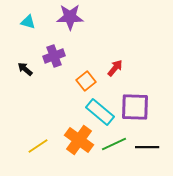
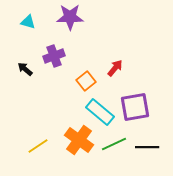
purple square: rotated 12 degrees counterclockwise
